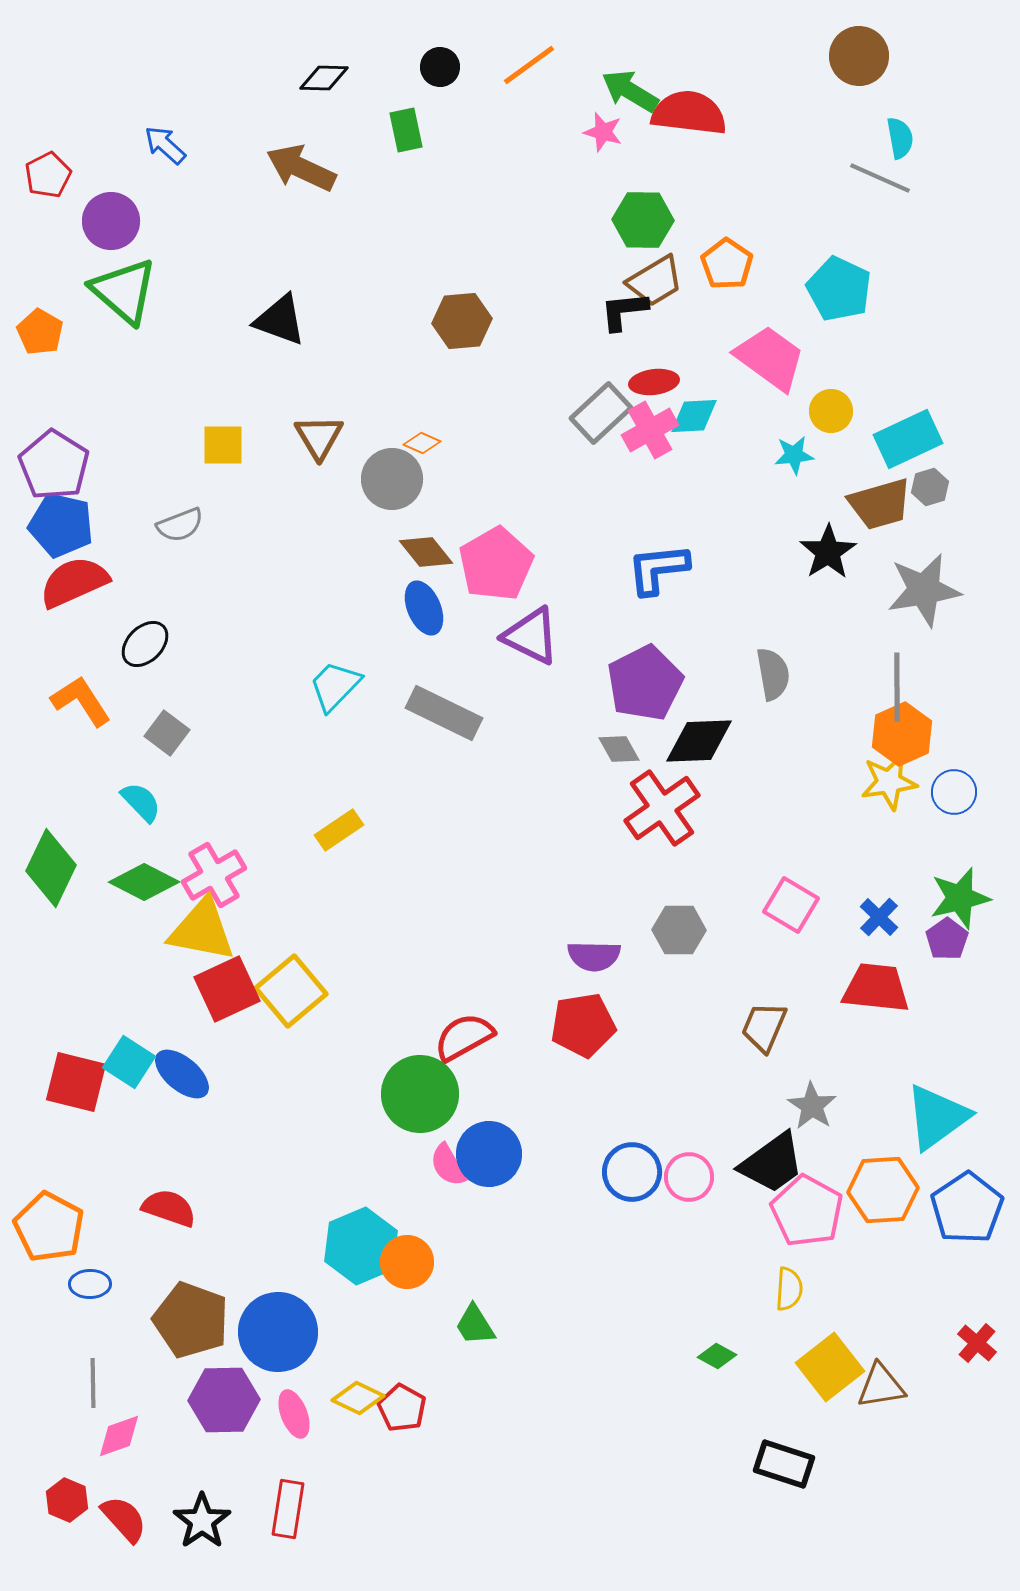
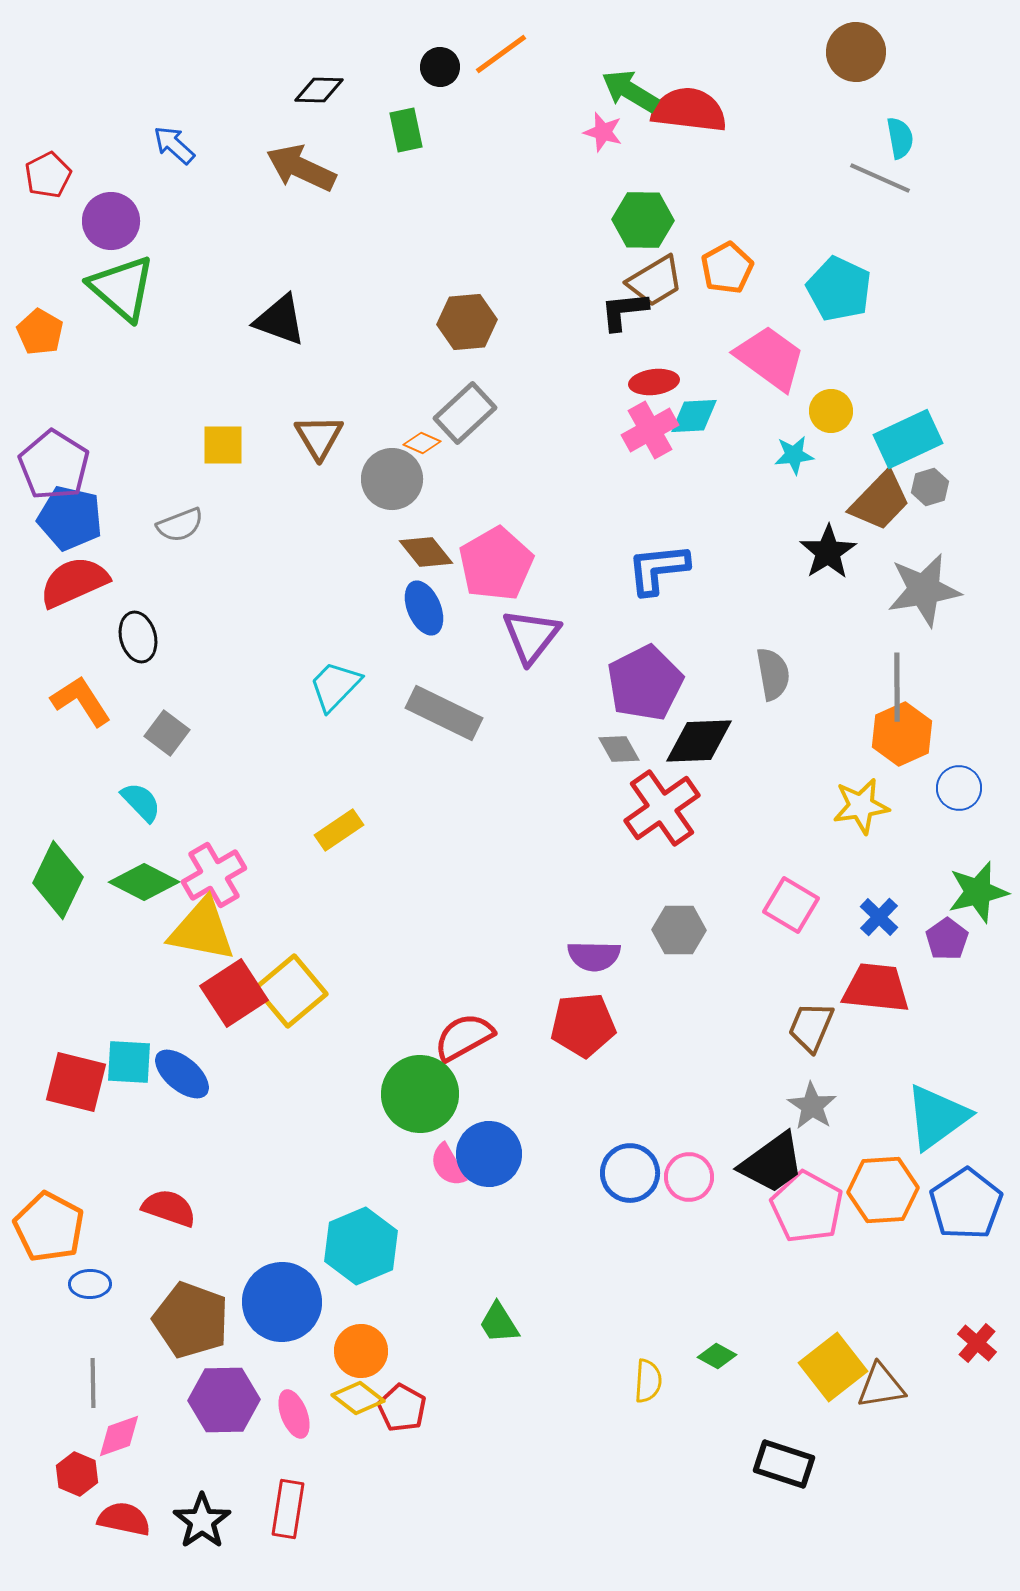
brown circle at (859, 56): moved 3 px left, 4 px up
orange line at (529, 65): moved 28 px left, 11 px up
black diamond at (324, 78): moved 5 px left, 12 px down
red semicircle at (689, 113): moved 3 px up
blue arrow at (165, 145): moved 9 px right
orange pentagon at (727, 264): moved 4 px down; rotated 9 degrees clockwise
green triangle at (124, 291): moved 2 px left, 3 px up
brown hexagon at (462, 321): moved 5 px right, 1 px down
gray rectangle at (601, 413): moved 136 px left
brown trapezoid at (880, 504): moved 3 px up; rotated 30 degrees counterclockwise
blue pentagon at (61, 525): moved 9 px right, 7 px up
purple triangle at (531, 636): rotated 42 degrees clockwise
black ellipse at (145, 644): moved 7 px left, 7 px up; rotated 60 degrees counterclockwise
yellow star at (889, 782): moved 28 px left, 24 px down
blue circle at (954, 792): moved 5 px right, 4 px up
green diamond at (51, 868): moved 7 px right, 12 px down
green star at (960, 898): moved 18 px right, 6 px up
red square at (227, 989): moved 7 px right, 4 px down; rotated 8 degrees counterclockwise
red pentagon at (583, 1025): rotated 4 degrees clockwise
brown trapezoid at (764, 1027): moved 47 px right
cyan square at (129, 1062): rotated 30 degrees counterclockwise
blue circle at (632, 1172): moved 2 px left, 1 px down
blue pentagon at (967, 1208): moved 1 px left, 4 px up
pink pentagon at (807, 1211): moved 4 px up
orange circle at (407, 1262): moved 46 px left, 89 px down
yellow semicircle at (789, 1289): moved 141 px left, 92 px down
green trapezoid at (475, 1325): moved 24 px right, 2 px up
blue circle at (278, 1332): moved 4 px right, 30 px up
yellow square at (830, 1367): moved 3 px right
yellow diamond at (358, 1398): rotated 12 degrees clockwise
red hexagon at (67, 1500): moved 10 px right, 26 px up
red semicircle at (124, 1519): rotated 36 degrees counterclockwise
